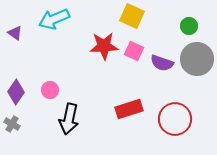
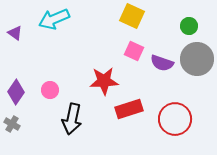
red star: moved 35 px down
black arrow: moved 3 px right
